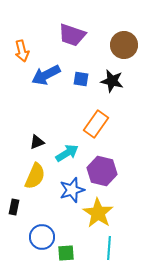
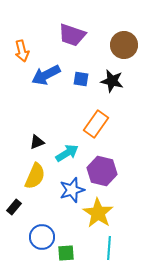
black rectangle: rotated 28 degrees clockwise
